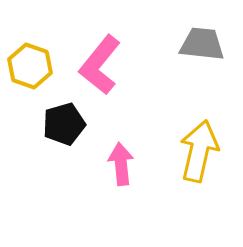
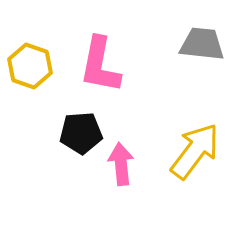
pink L-shape: rotated 28 degrees counterclockwise
black pentagon: moved 17 px right, 9 px down; rotated 12 degrees clockwise
yellow arrow: moved 4 px left; rotated 24 degrees clockwise
